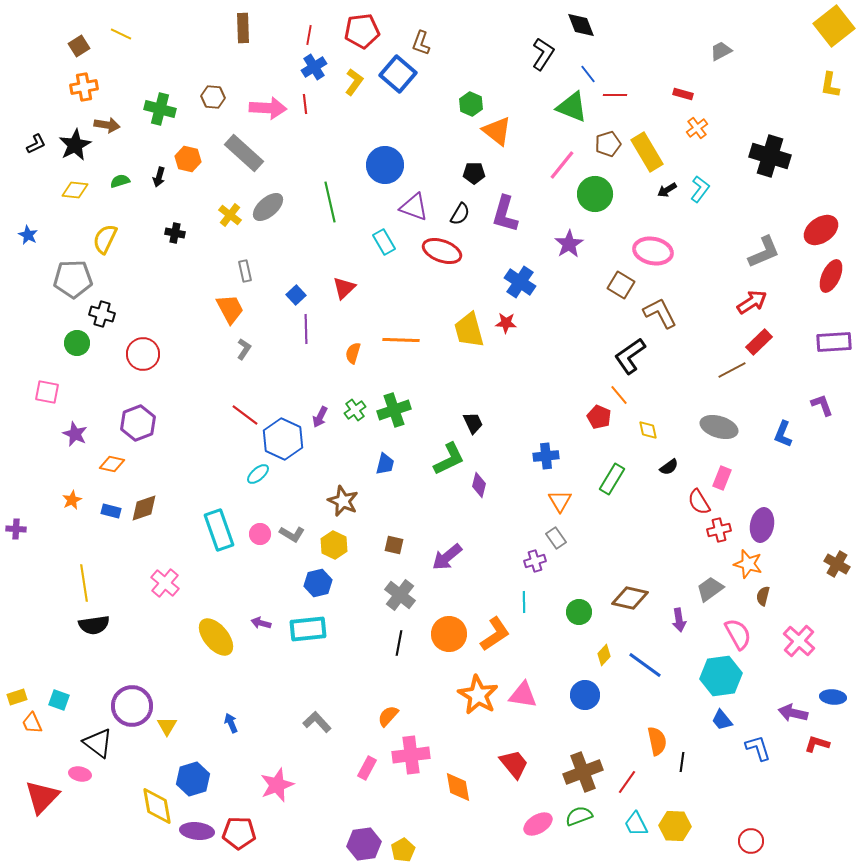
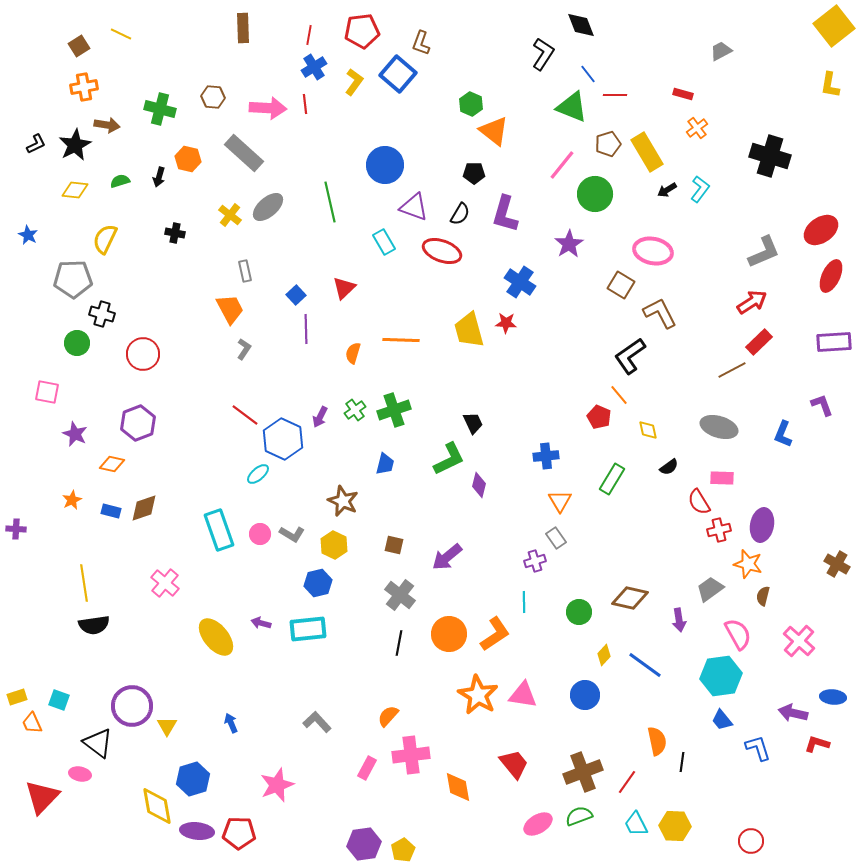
orange triangle at (497, 131): moved 3 px left
pink rectangle at (722, 478): rotated 70 degrees clockwise
